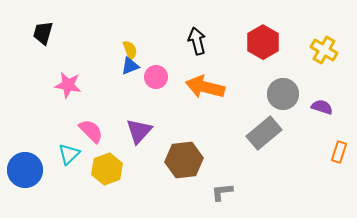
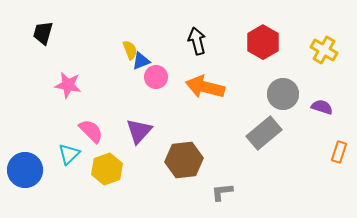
blue triangle: moved 11 px right, 5 px up
